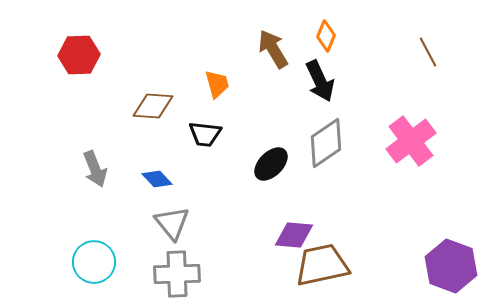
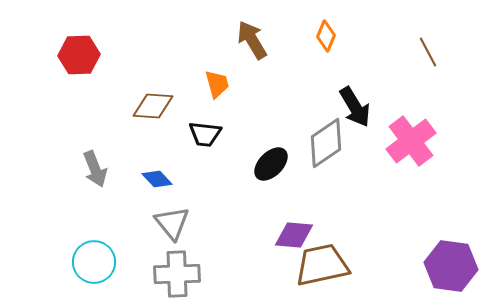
brown arrow: moved 21 px left, 9 px up
black arrow: moved 35 px right, 26 px down; rotated 6 degrees counterclockwise
purple hexagon: rotated 12 degrees counterclockwise
